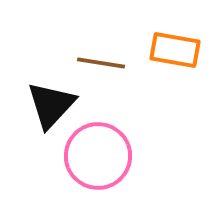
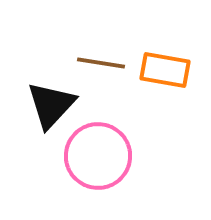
orange rectangle: moved 10 px left, 20 px down
